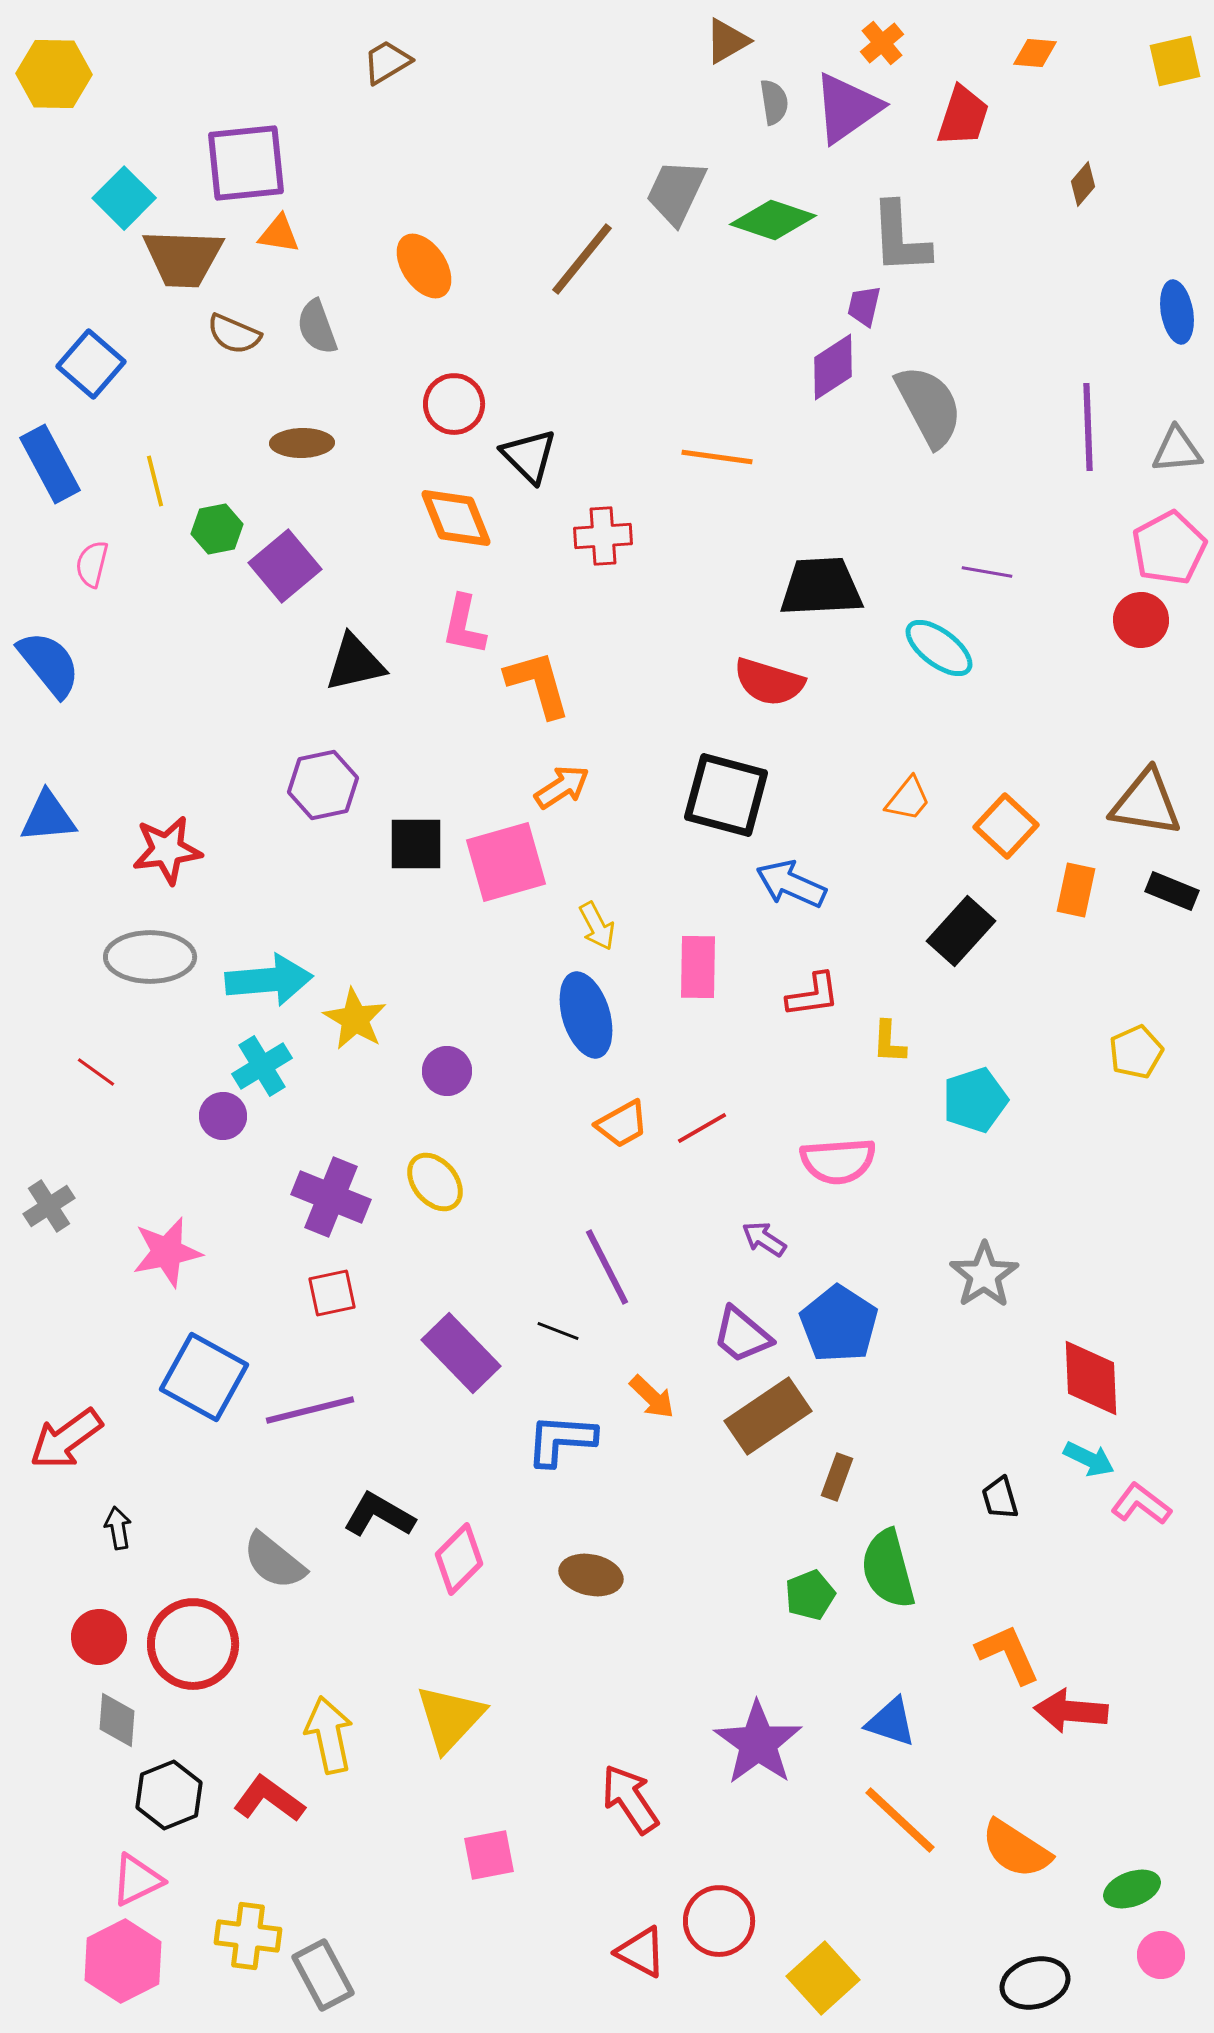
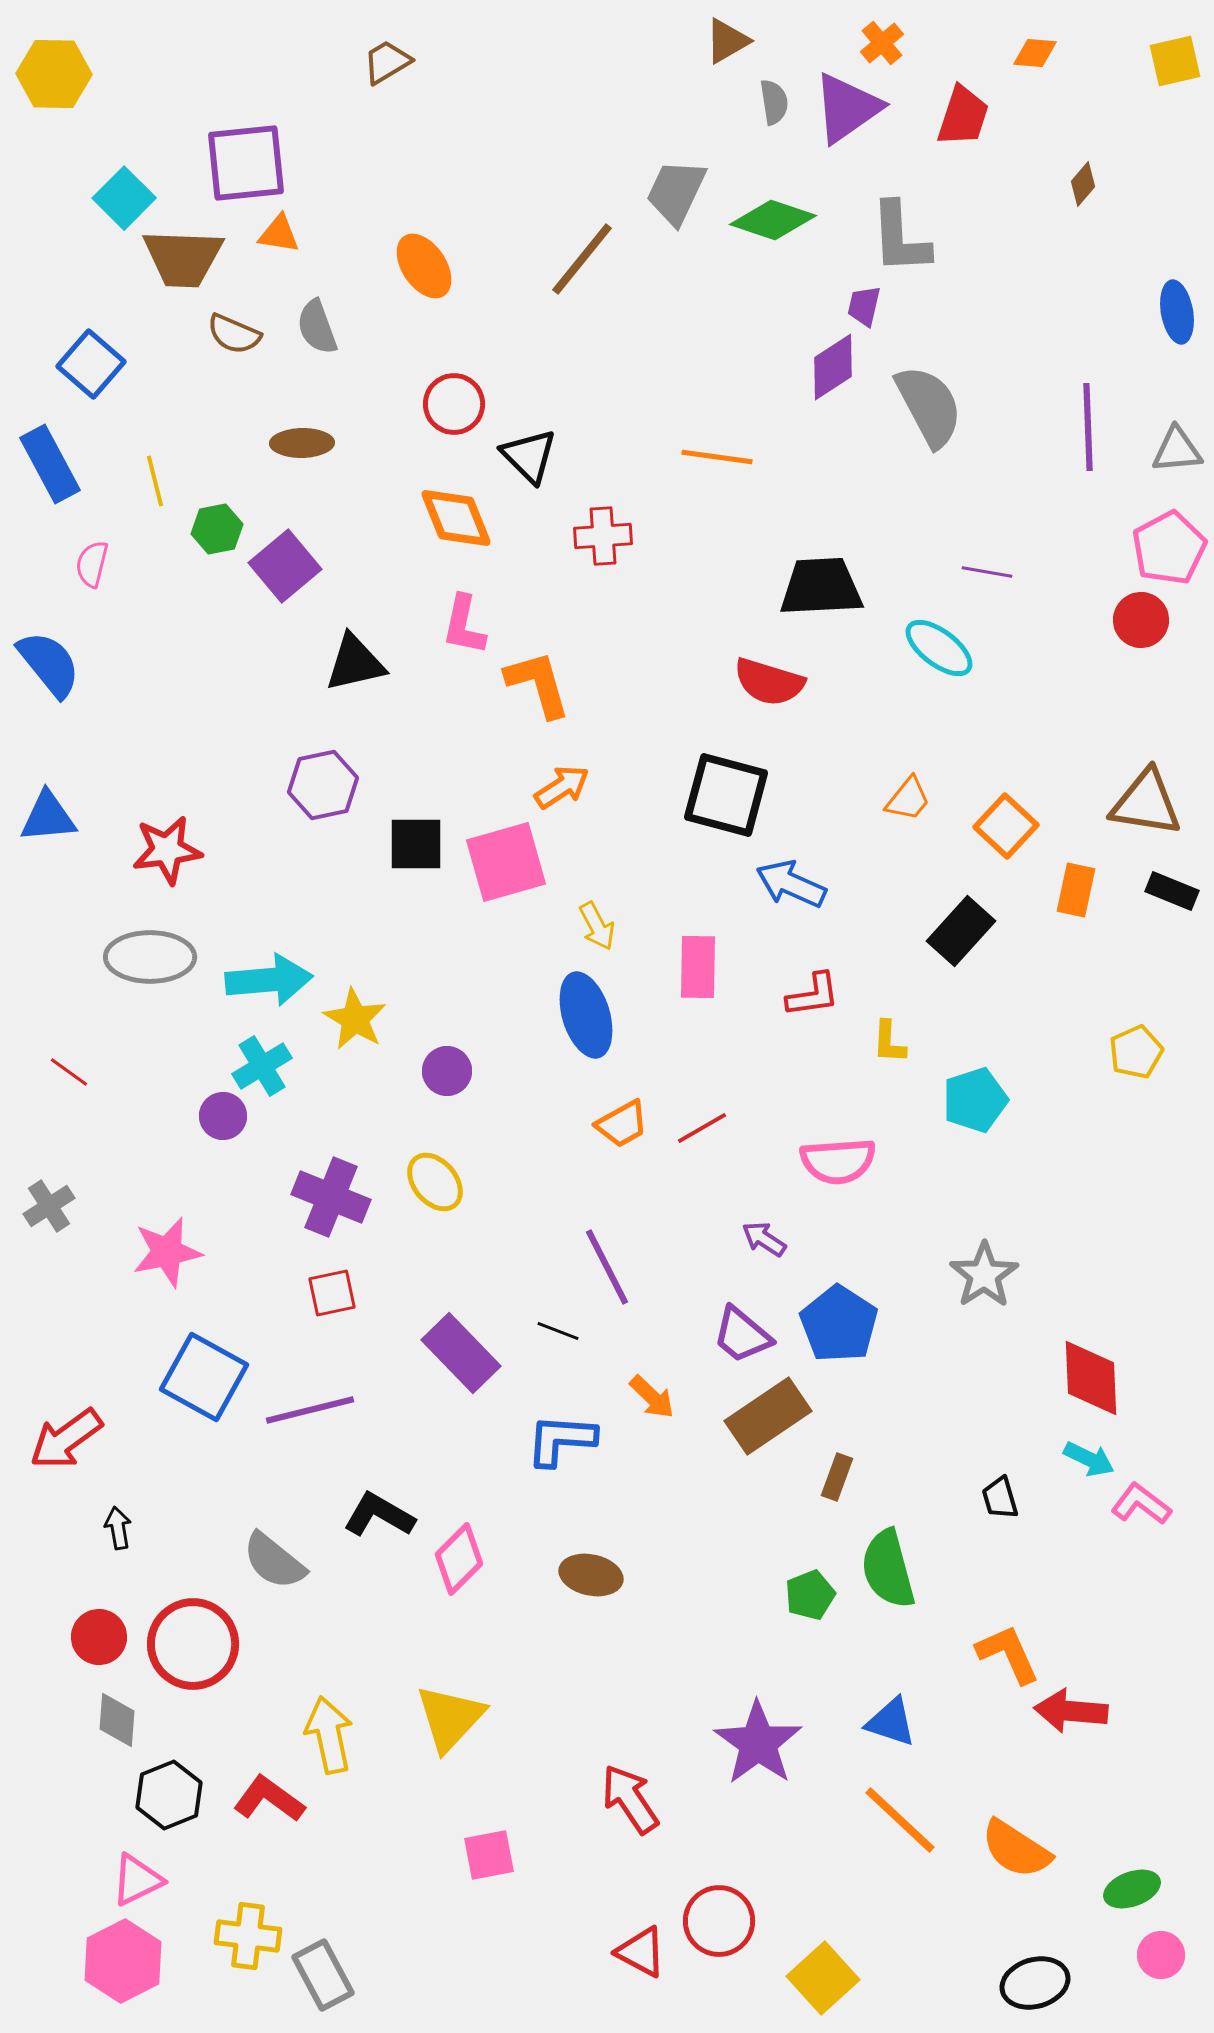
red line at (96, 1072): moved 27 px left
